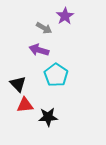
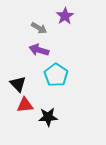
gray arrow: moved 5 px left
